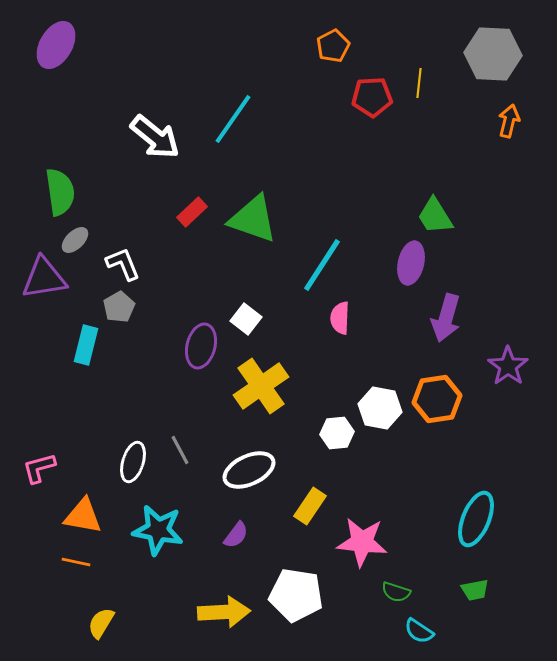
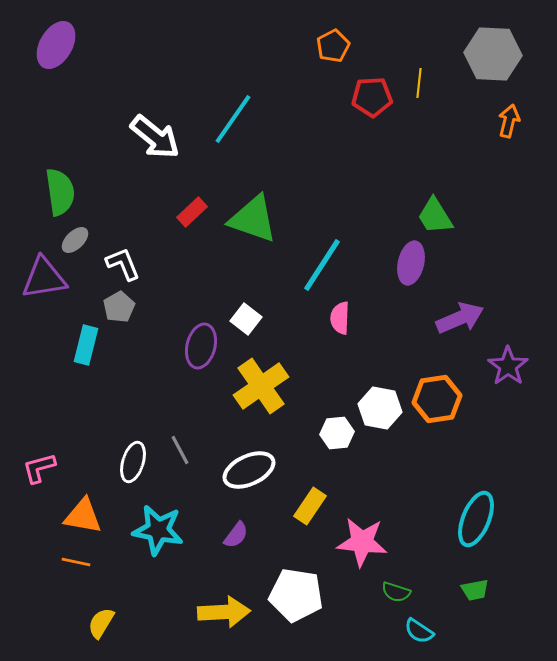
purple arrow at (446, 318): moved 14 px right; rotated 129 degrees counterclockwise
